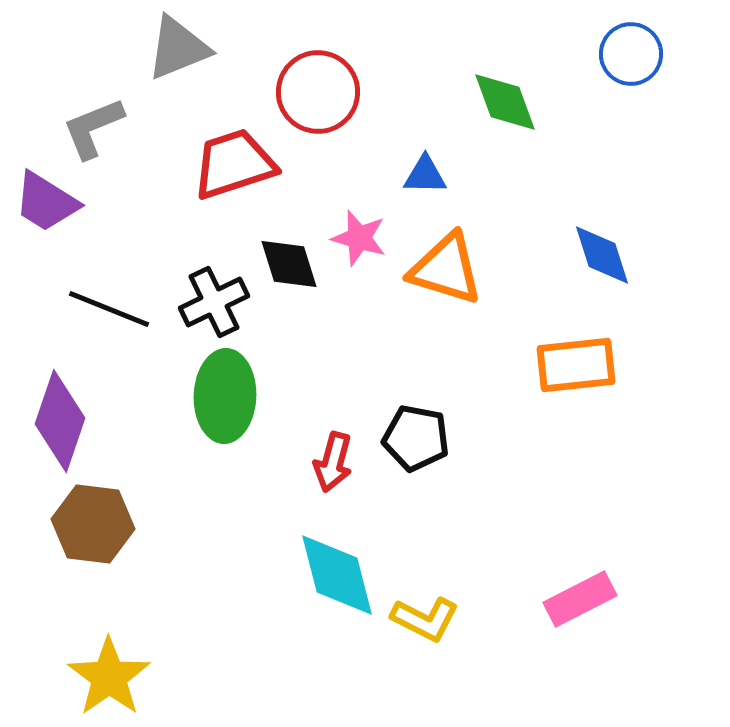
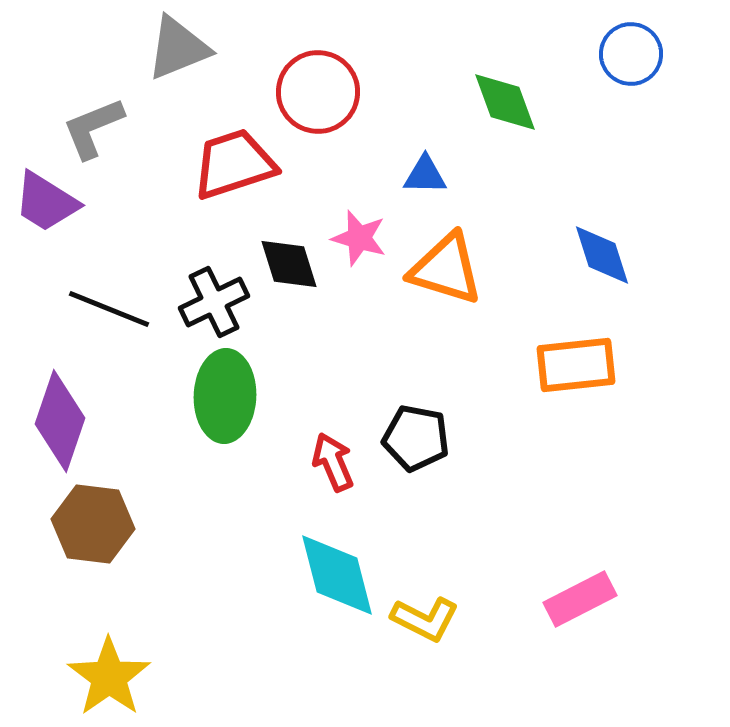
red arrow: rotated 142 degrees clockwise
